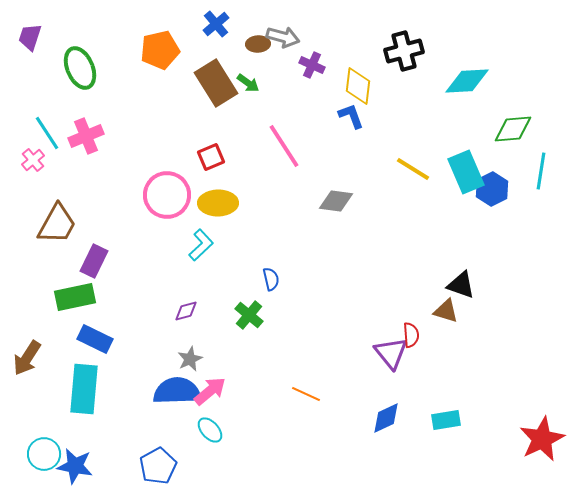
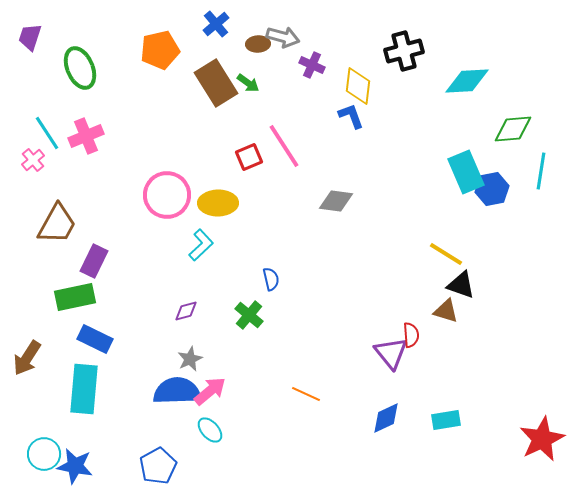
red square at (211, 157): moved 38 px right
yellow line at (413, 169): moved 33 px right, 85 px down
blue hexagon at (492, 189): rotated 16 degrees clockwise
